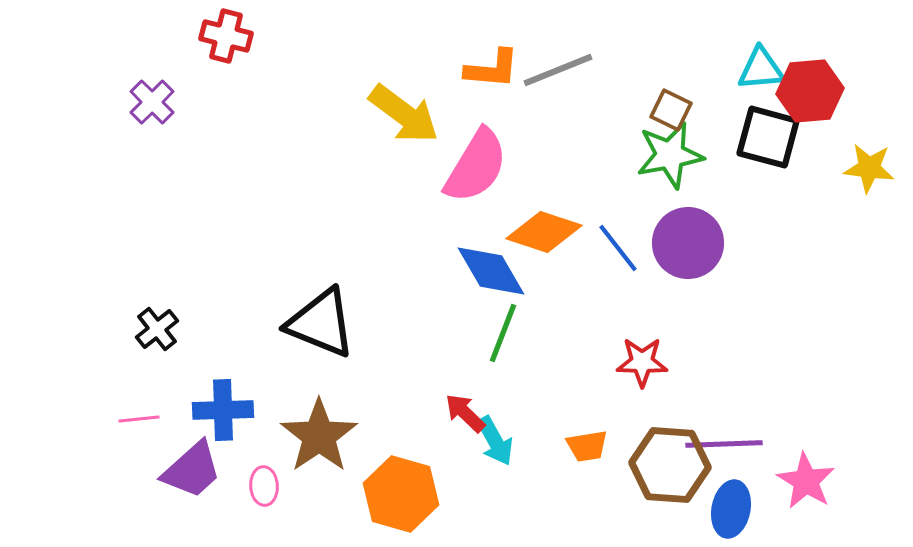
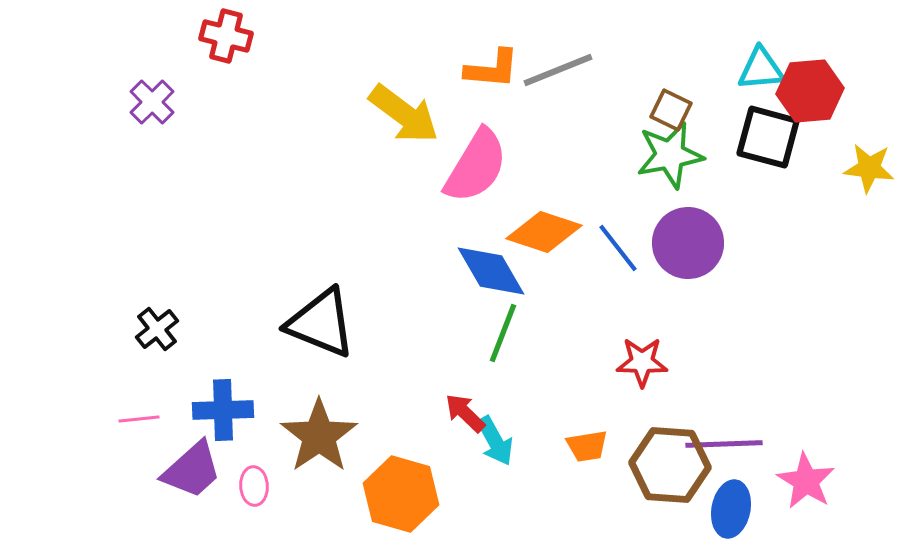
pink ellipse: moved 10 px left
